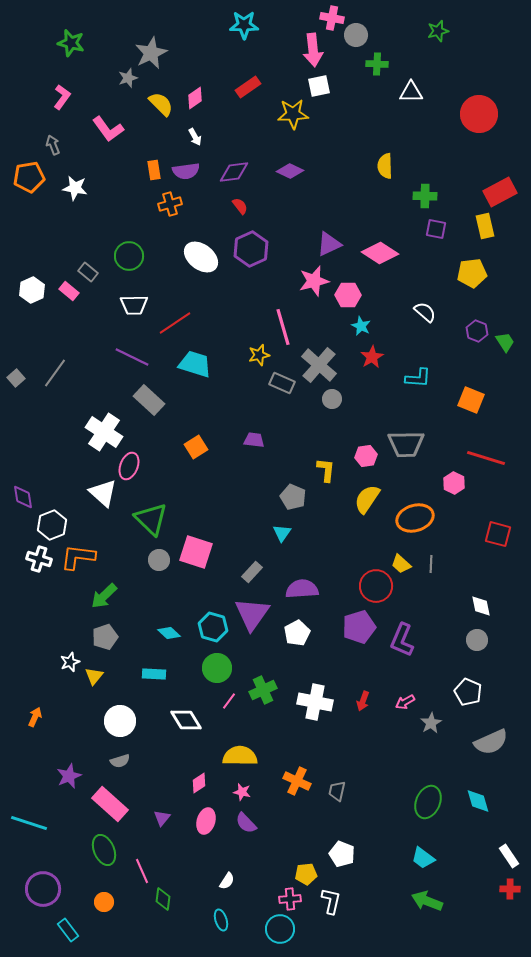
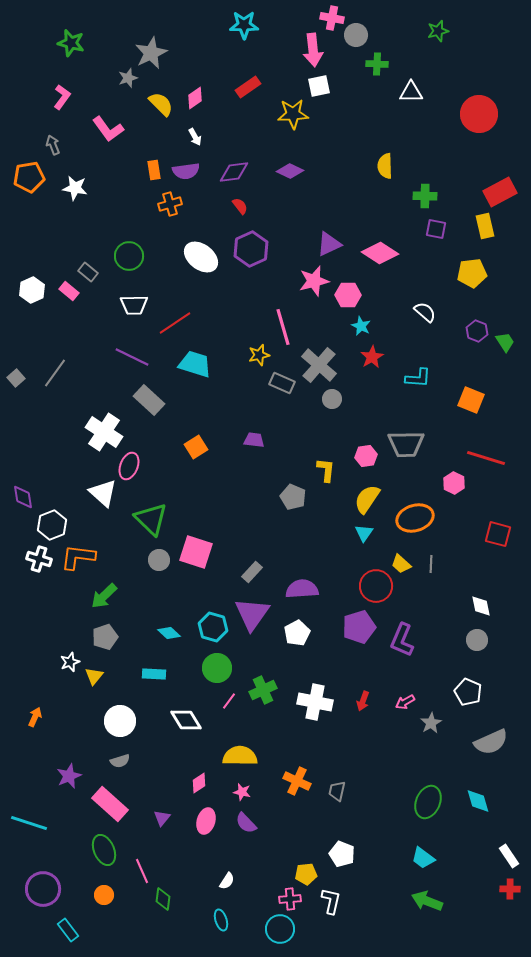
cyan triangle at (282, 533): moved 82 px right
orange circle at (104, 902): moved 7 px up
